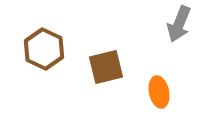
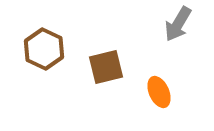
gray arrow: moved 1 px left; rotated 9 degrees clockwise
orange ellipse: rotated 12 degrees counterclockwise
